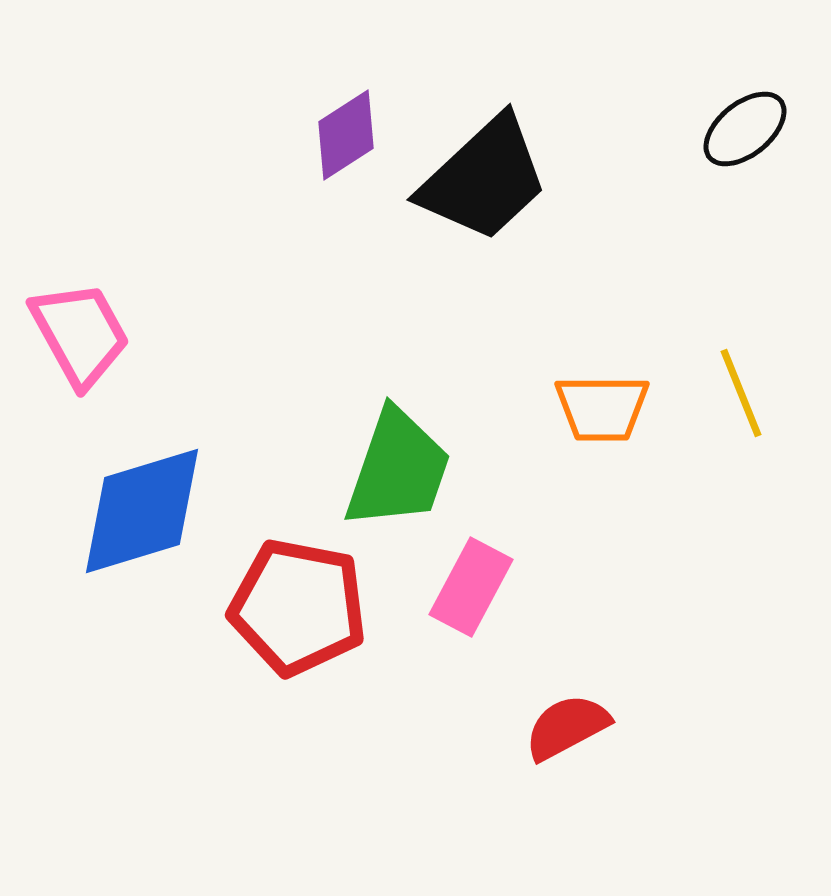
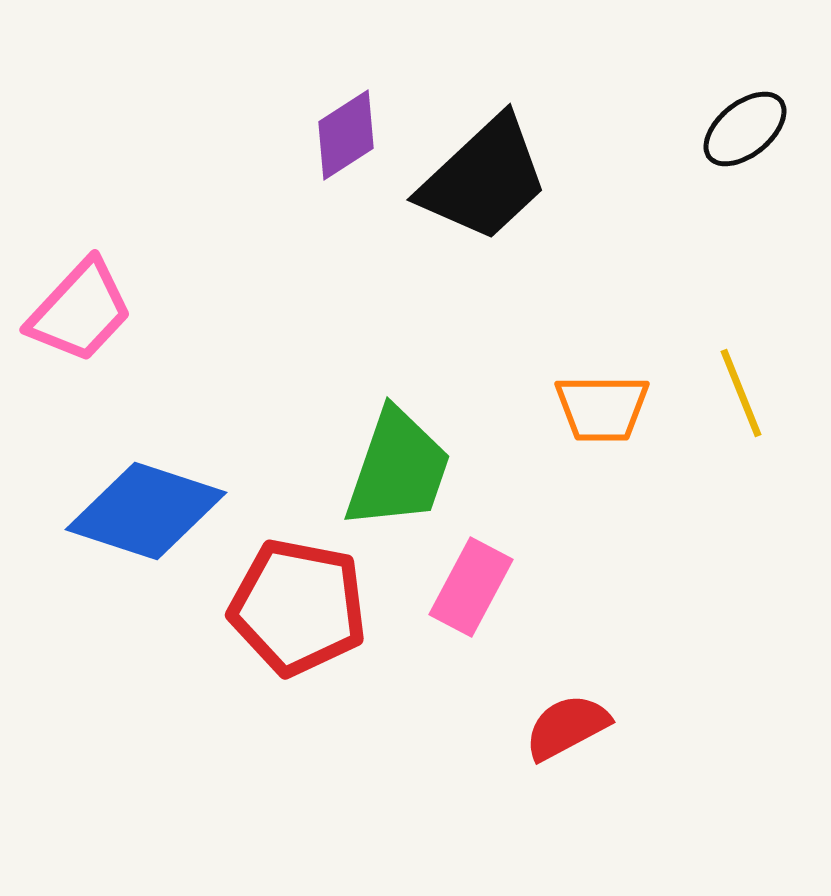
pink trapezoid: moved 23 px up; rotated 72 degrees clockwise
blue diamond: moved 4 px right; rotated 35 degrees clockwise
